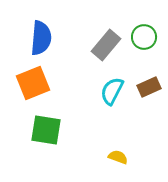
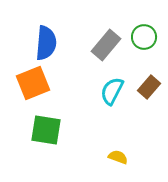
blue semicircle: moved 5 px right, 5 px down
brown rectangle: rotated 25 degrees counterclockwise
